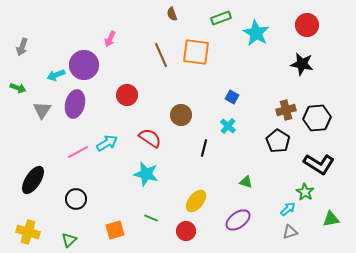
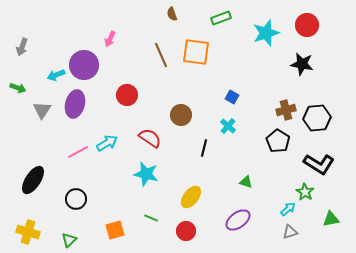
cyan star at (256, 33): moved 10 px right; rotated 24 degrees clockwise
yellow ellipse at (196, 201): moved 5 px left, 4 px up
